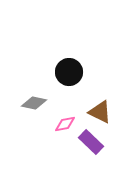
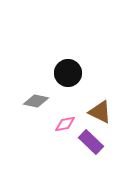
black circle: moved 1 px left, 1 px down
gray diamond: moved 2 px right, 2 px up
